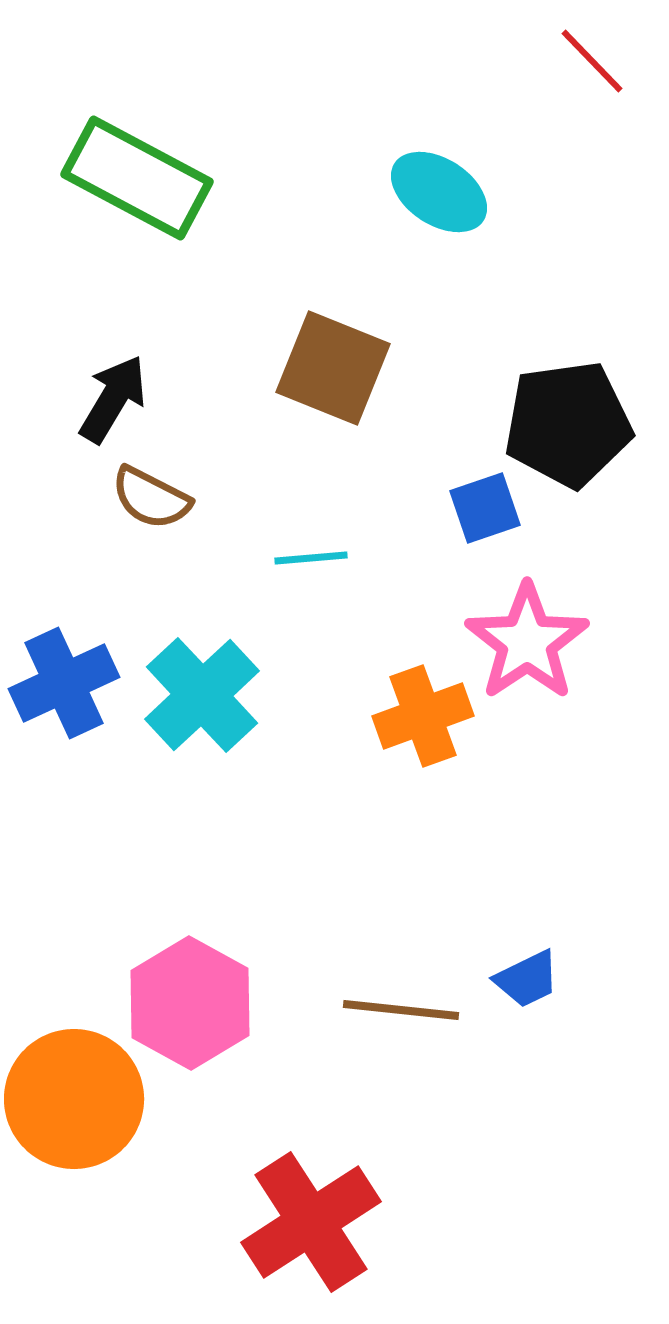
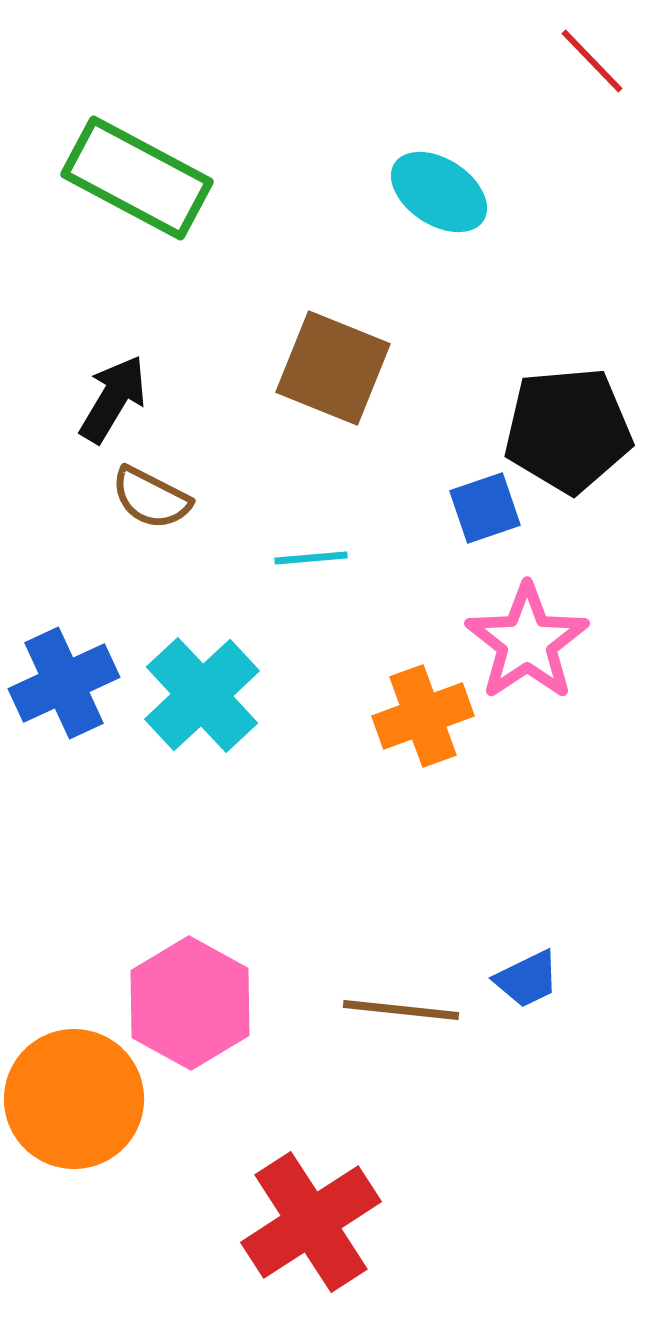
black pentagon: moved 6 px down; rotated 3 degrees clockwise
